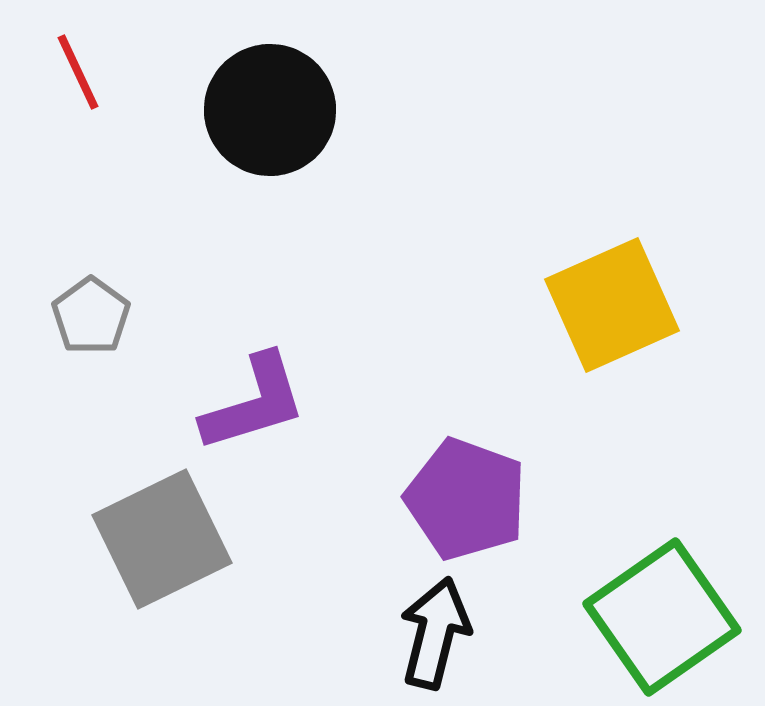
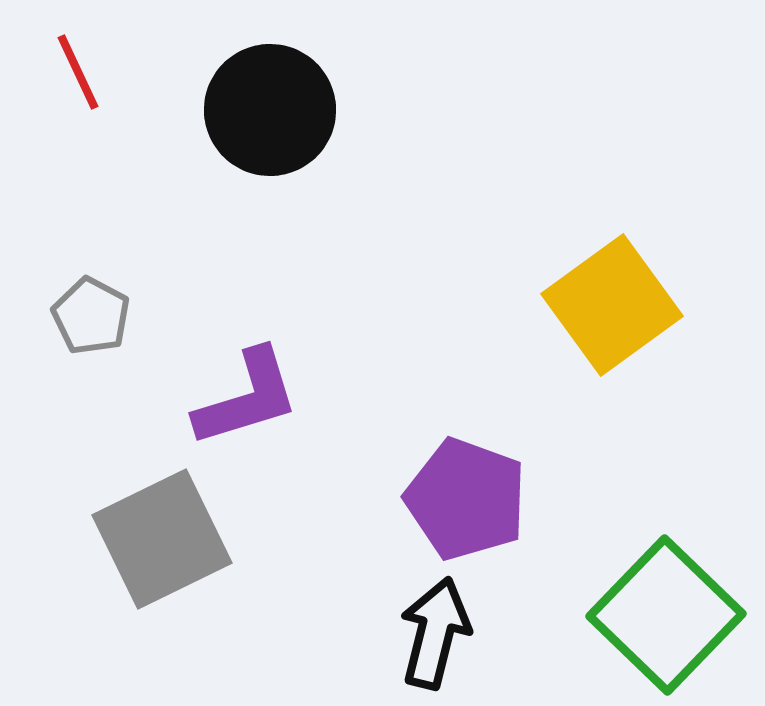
yellow square: rotated 12 degrees counterclockwise
gray pentagon: rotated 8 degrees counterclockwise
purple L-shape: moved 7 px left, 5 px up
green square: moved 4 px right, 2 px up; rotated 11 degrees counterclockwise
